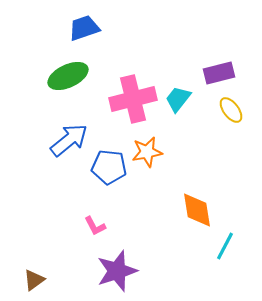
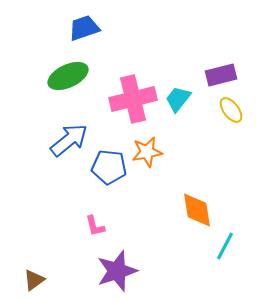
purple rectangle: moved 2 px right, 2 px down
pink L-shape: rotated 15 degrees clockwise
